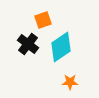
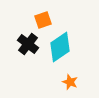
cyan diamond: moved 1 px left
orange star: rotated 21 degrees clockwise
